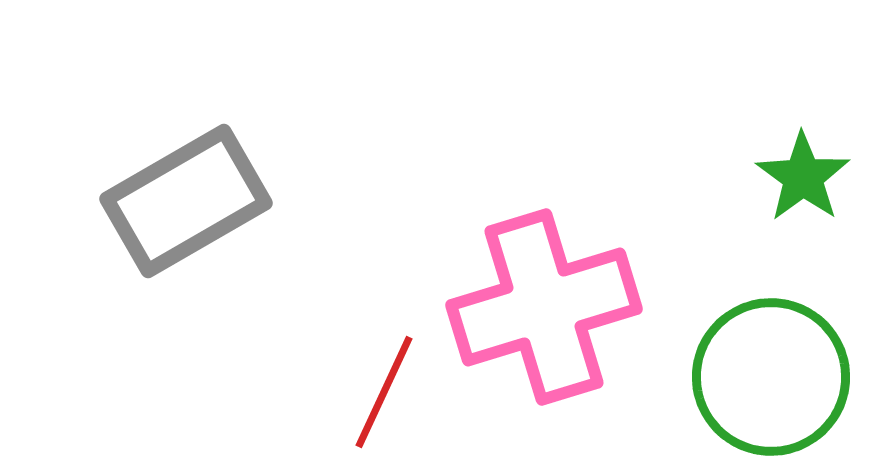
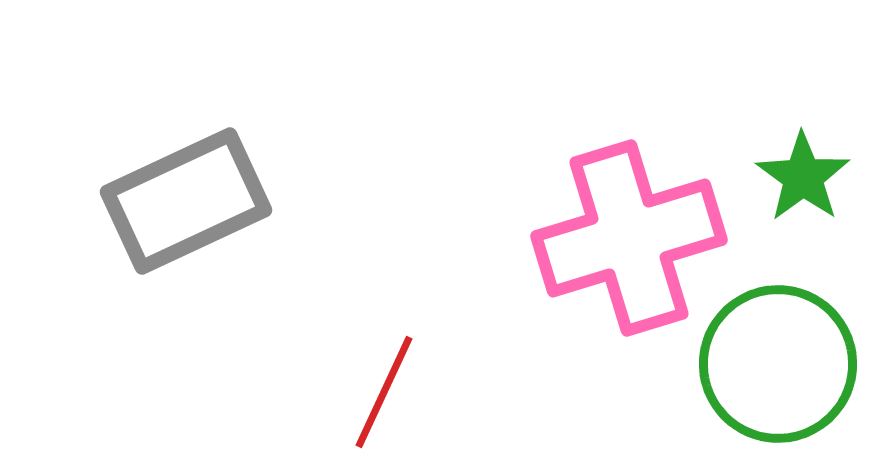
gray rectangle: rotated 5 degrees clockwise
pink cross: moved 85 px right, 69 px up
green circle: moved 7 px right, 13 px up
